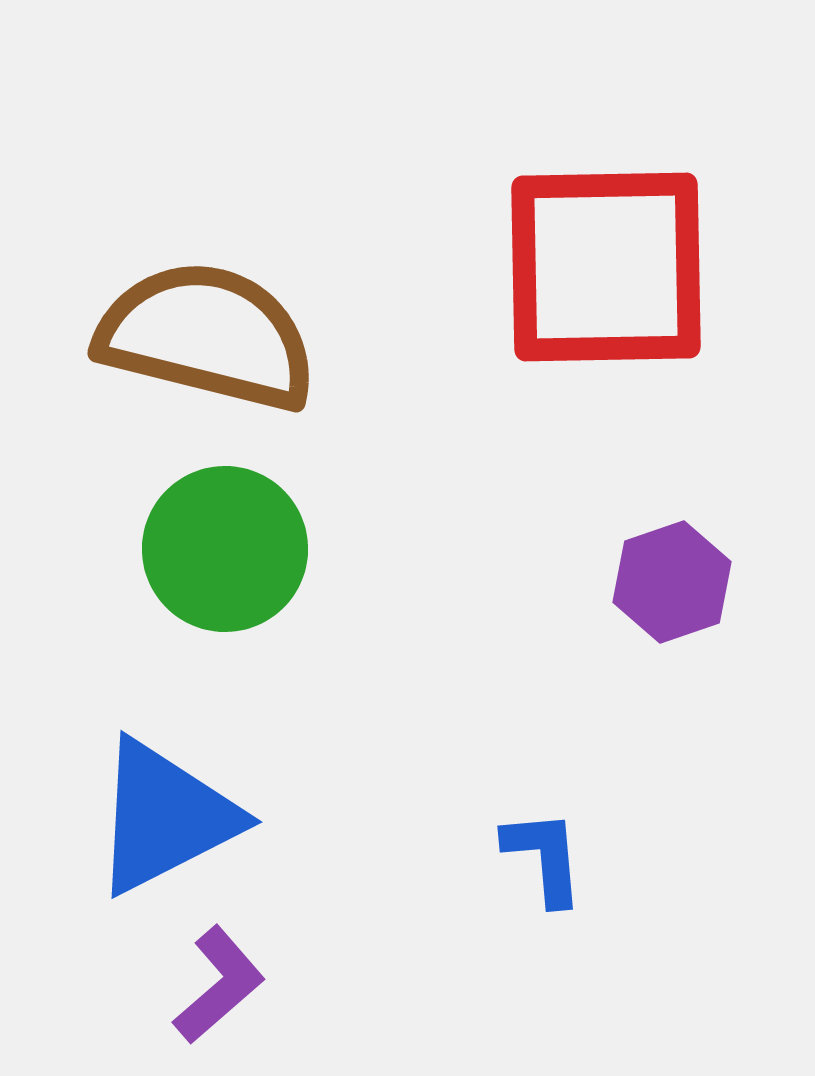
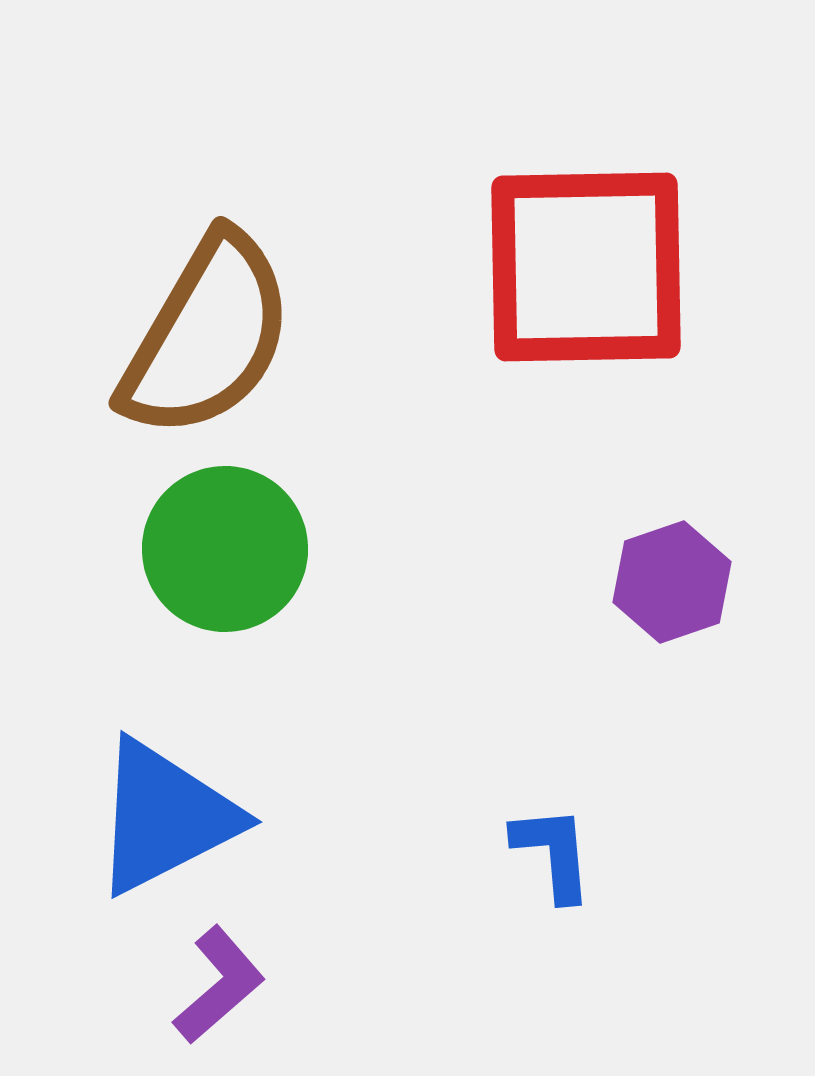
red square: moved 20 px left
brown semicircle: rotated 106 degrees clockwise
blue L-shape: moved 9 px right, 4 px up
